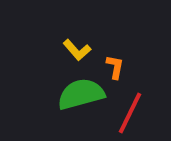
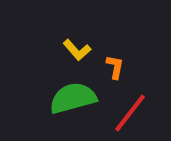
green semicircle: moved 8 px left, 4 px down
red line: rotated 12 degrees clockwise
